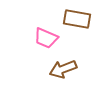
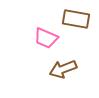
brown rectangle: moved 1 px left
